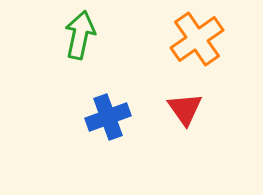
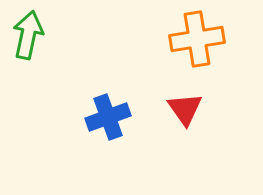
green arrow: moved 52 px left
orange cross: rotated 26 degrees clockwise
